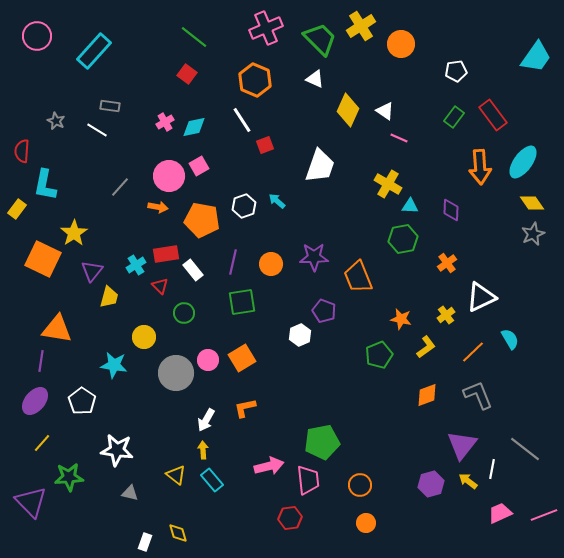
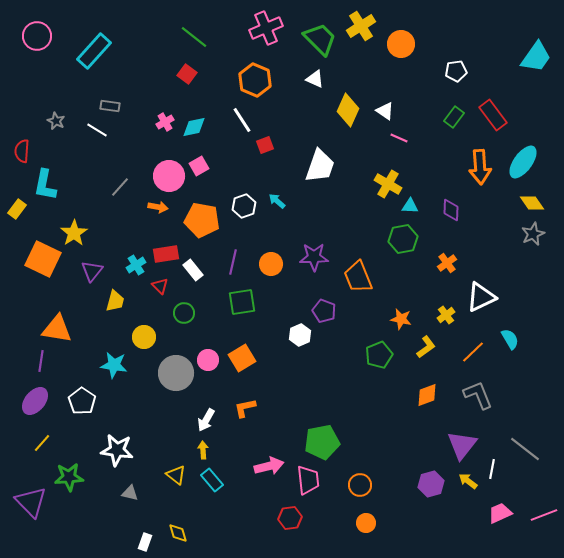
yellow trapezoid at (109, 297): moved 6 px right, 4 px down
